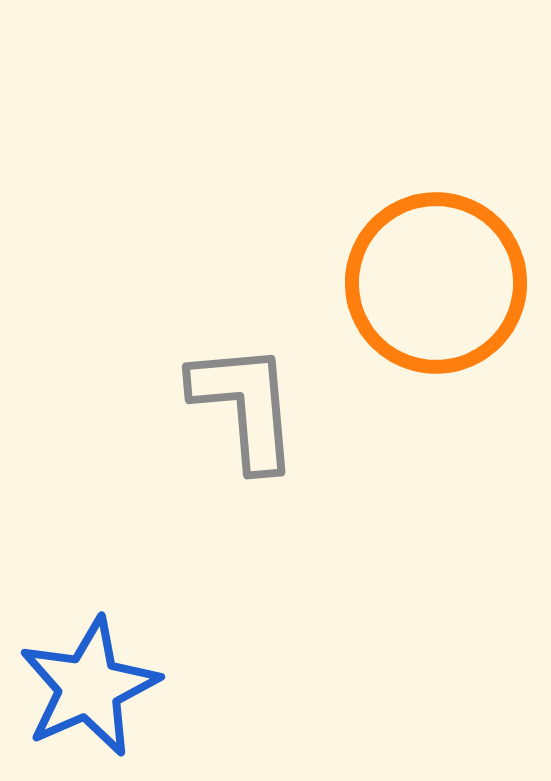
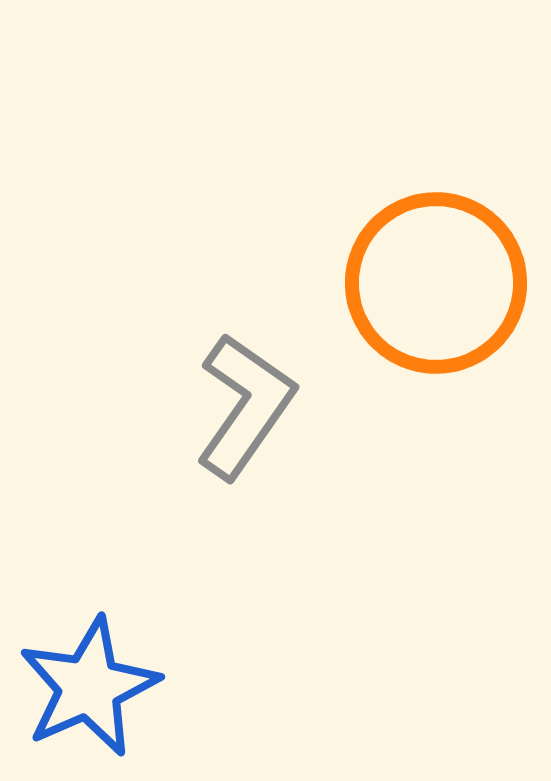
gray L-shape: rotated 40 degrees clockwise
